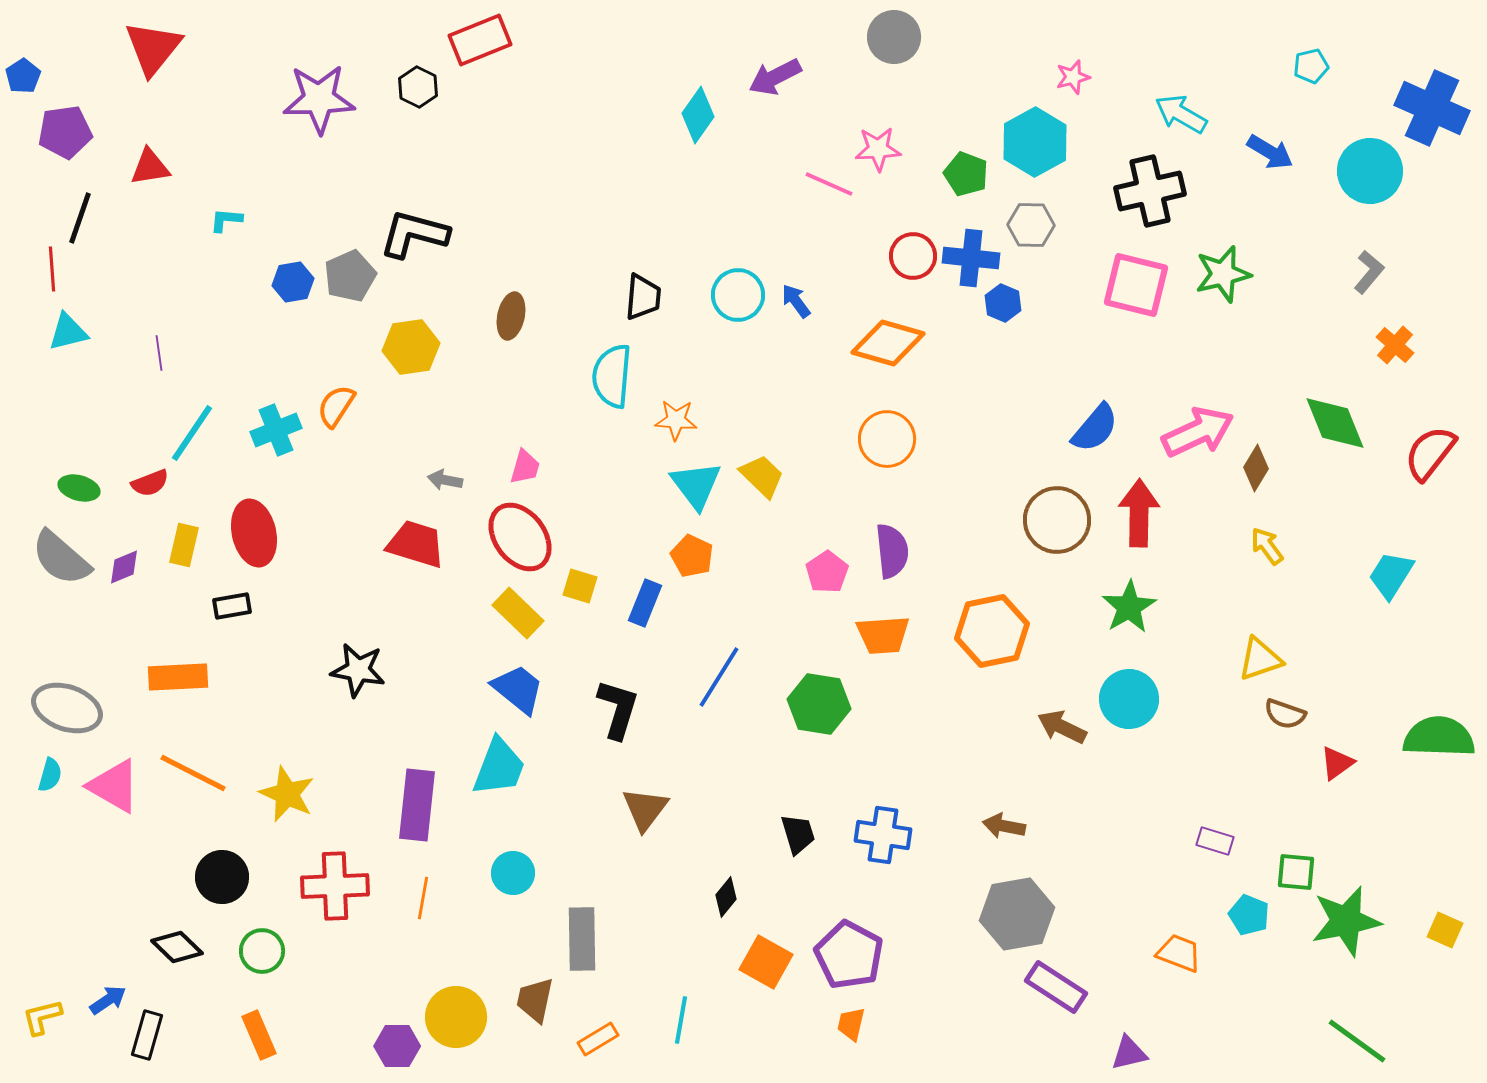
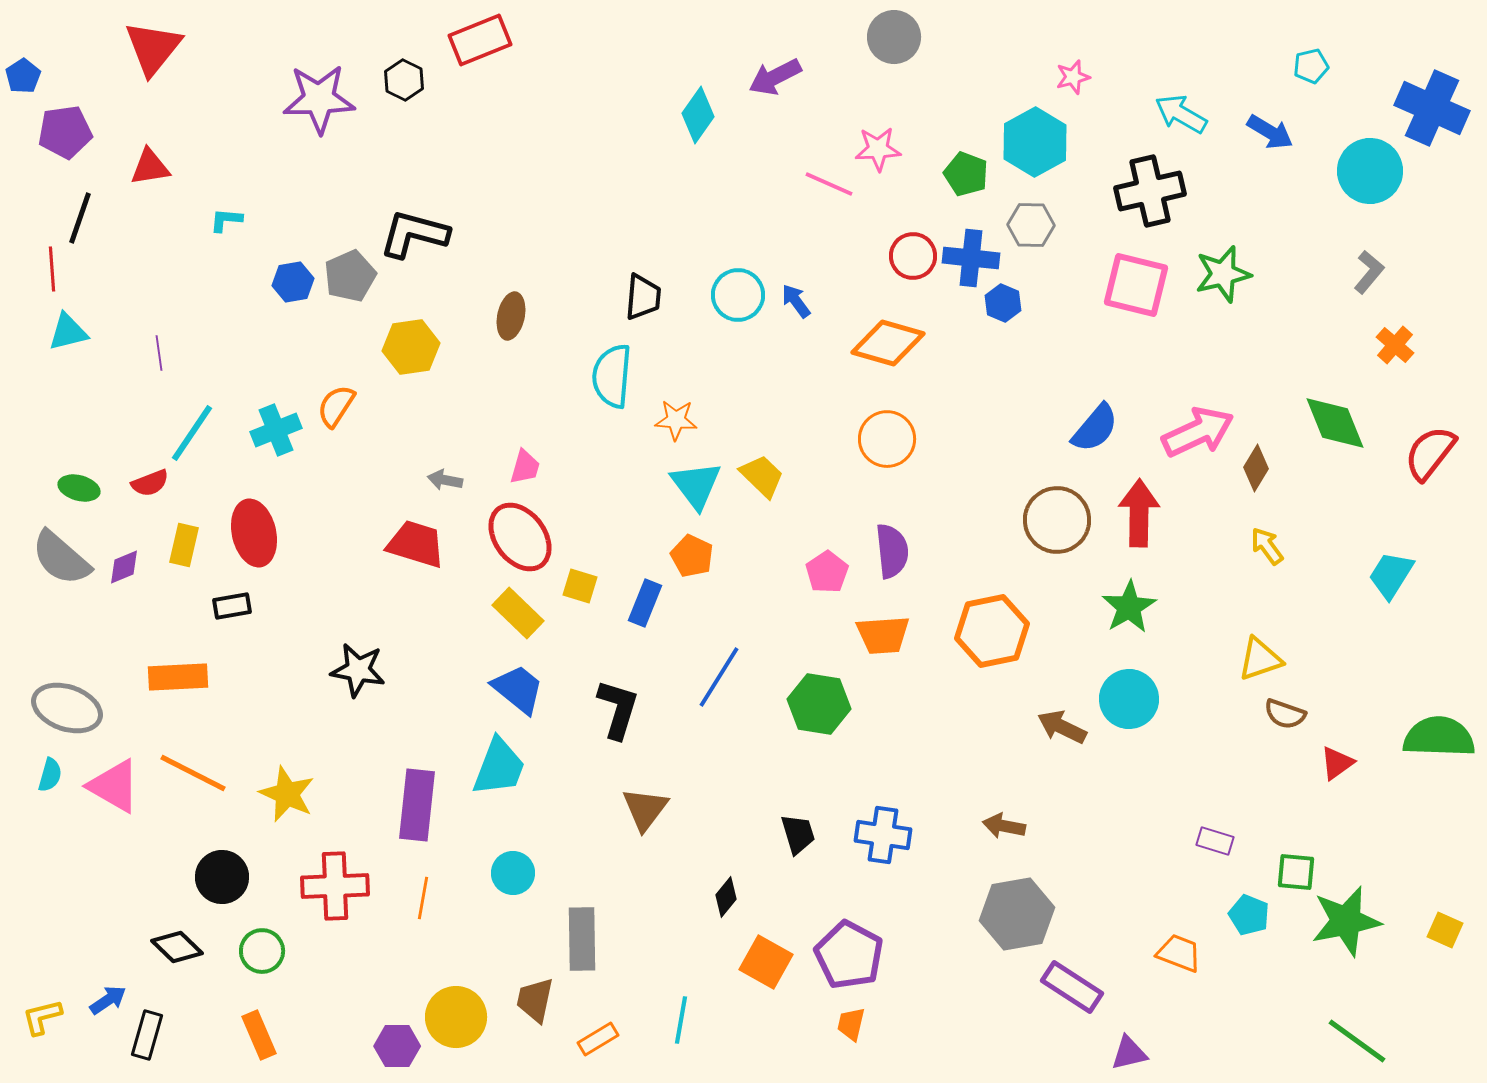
black hexagon at (418, 87): moved 14 px left, 7 px up
blue arrow at (1270, 152): moved 20 px up
purple rectangle at (1056, 987): moved 16 px right
